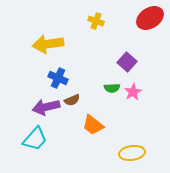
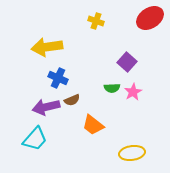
yellow arrow: moved 1 px left, 3 px down
